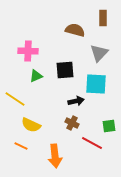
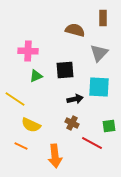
cyan square: moved 3 px right, 3 px down
black arrow: moved 1 px left, 2 px up
